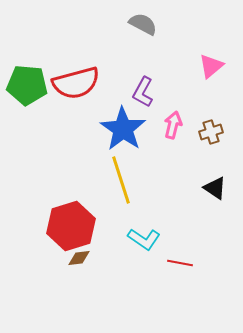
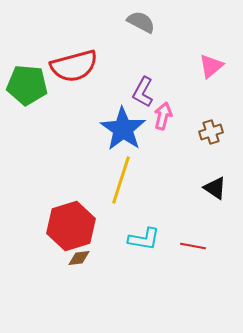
gray semicircle: moved 2 px left, 2 px up
red semicircle: moved 2 px left, 17 px up
pink arrow: moved 10 px left, 9 px up
yellow line: rotated 36 degrees clockwise
cyan L-shape: rotated 24 degrees counterclockwise
red line: moved 13 px right, 17 px up
